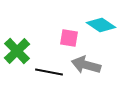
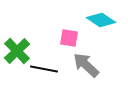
cyan diamond: moved 5 px up
gray arrow: rotated 28 degrees clockwise
black line: moved 5 px left, 3 px up
